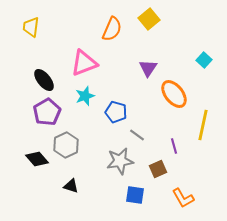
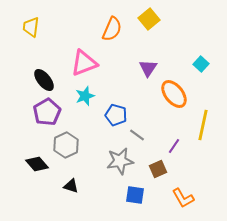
cyan square: moved 3 px left, 4 px down
blue pentagon: moved 3 px down
purple line: rotated 49 degrees clockwise
black diamond: moved 5 px down
